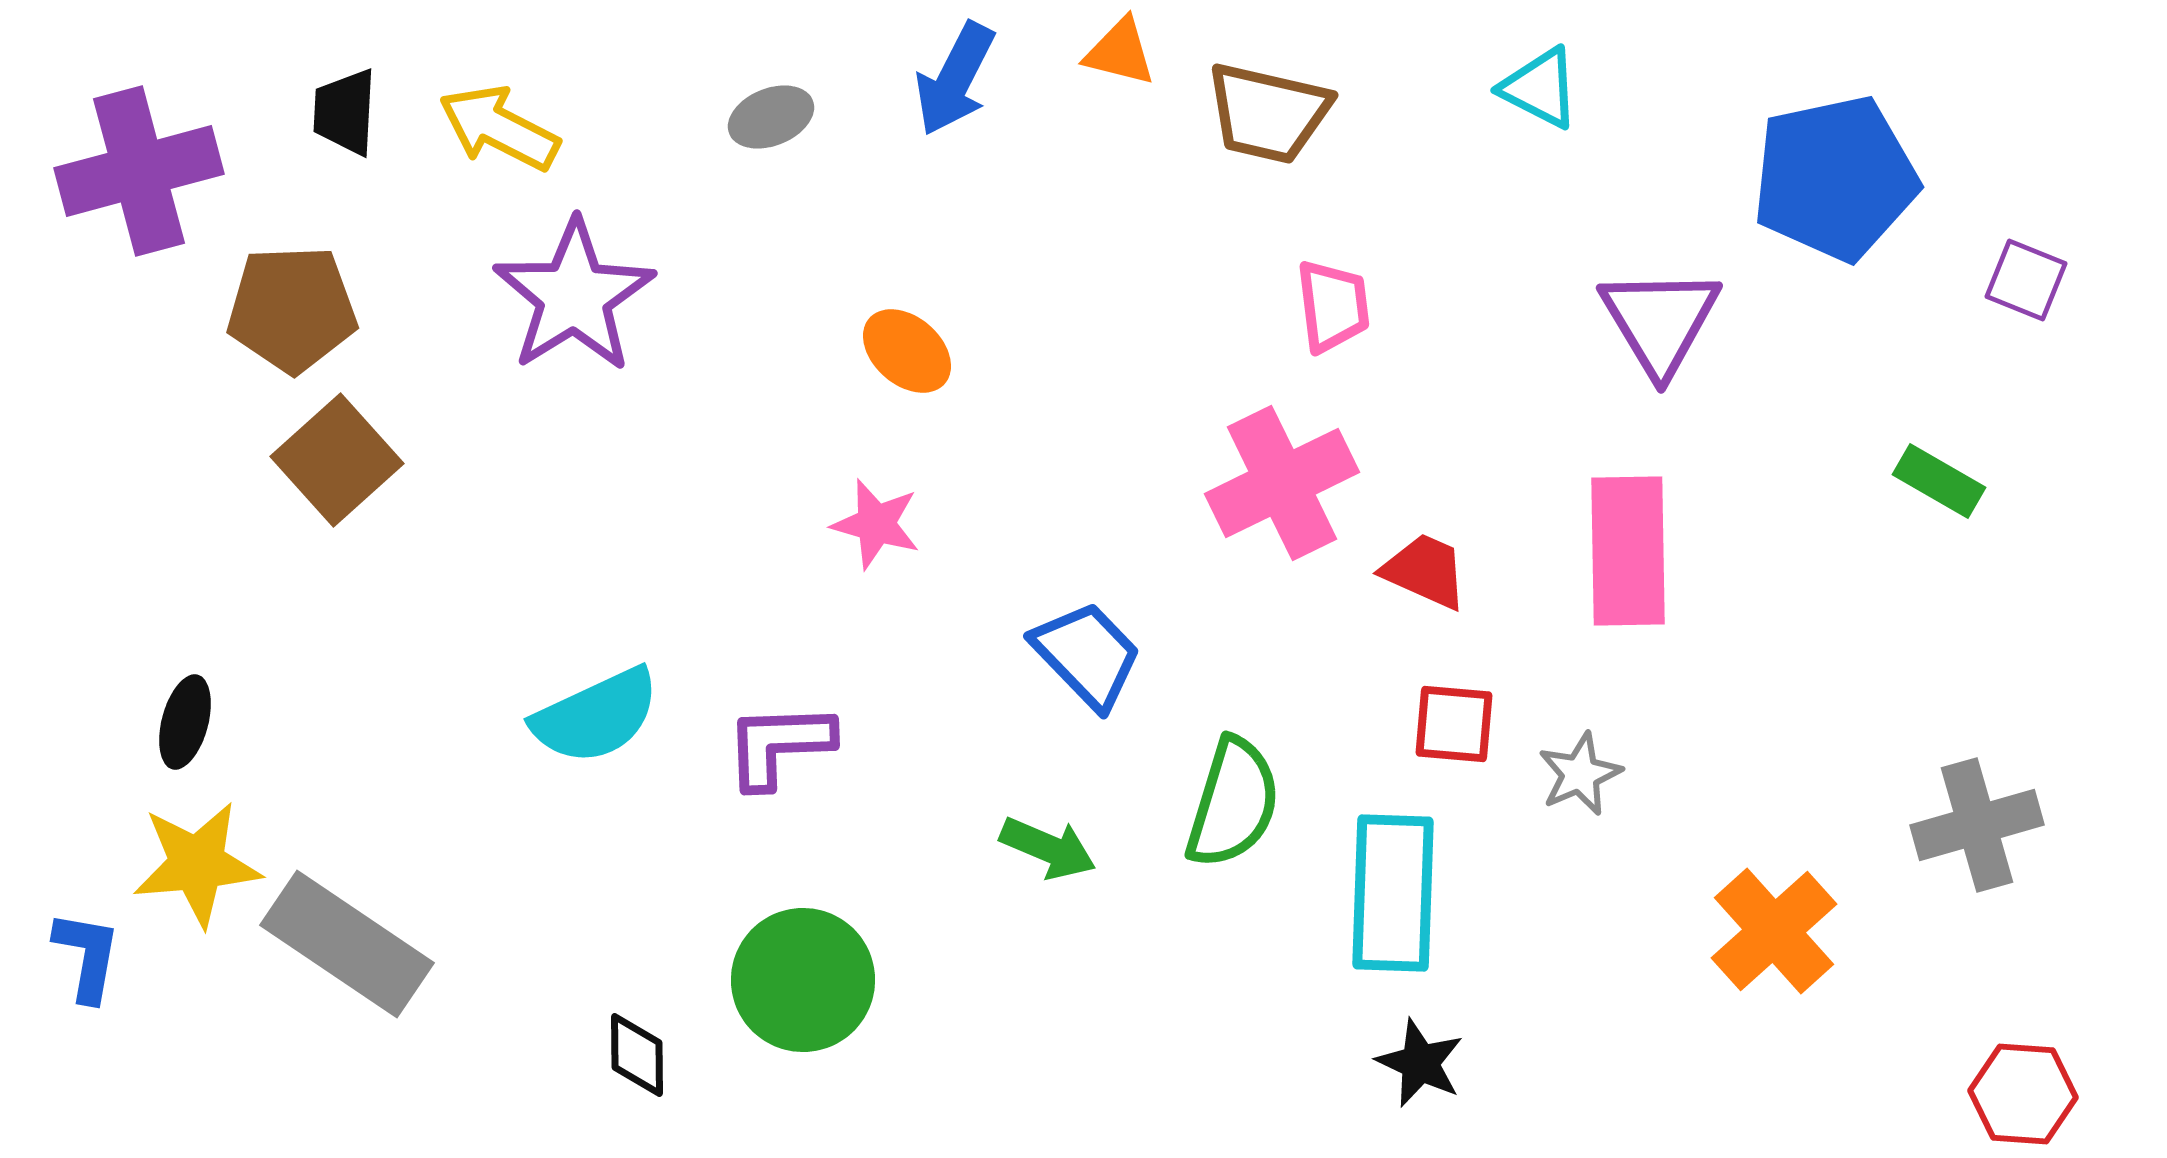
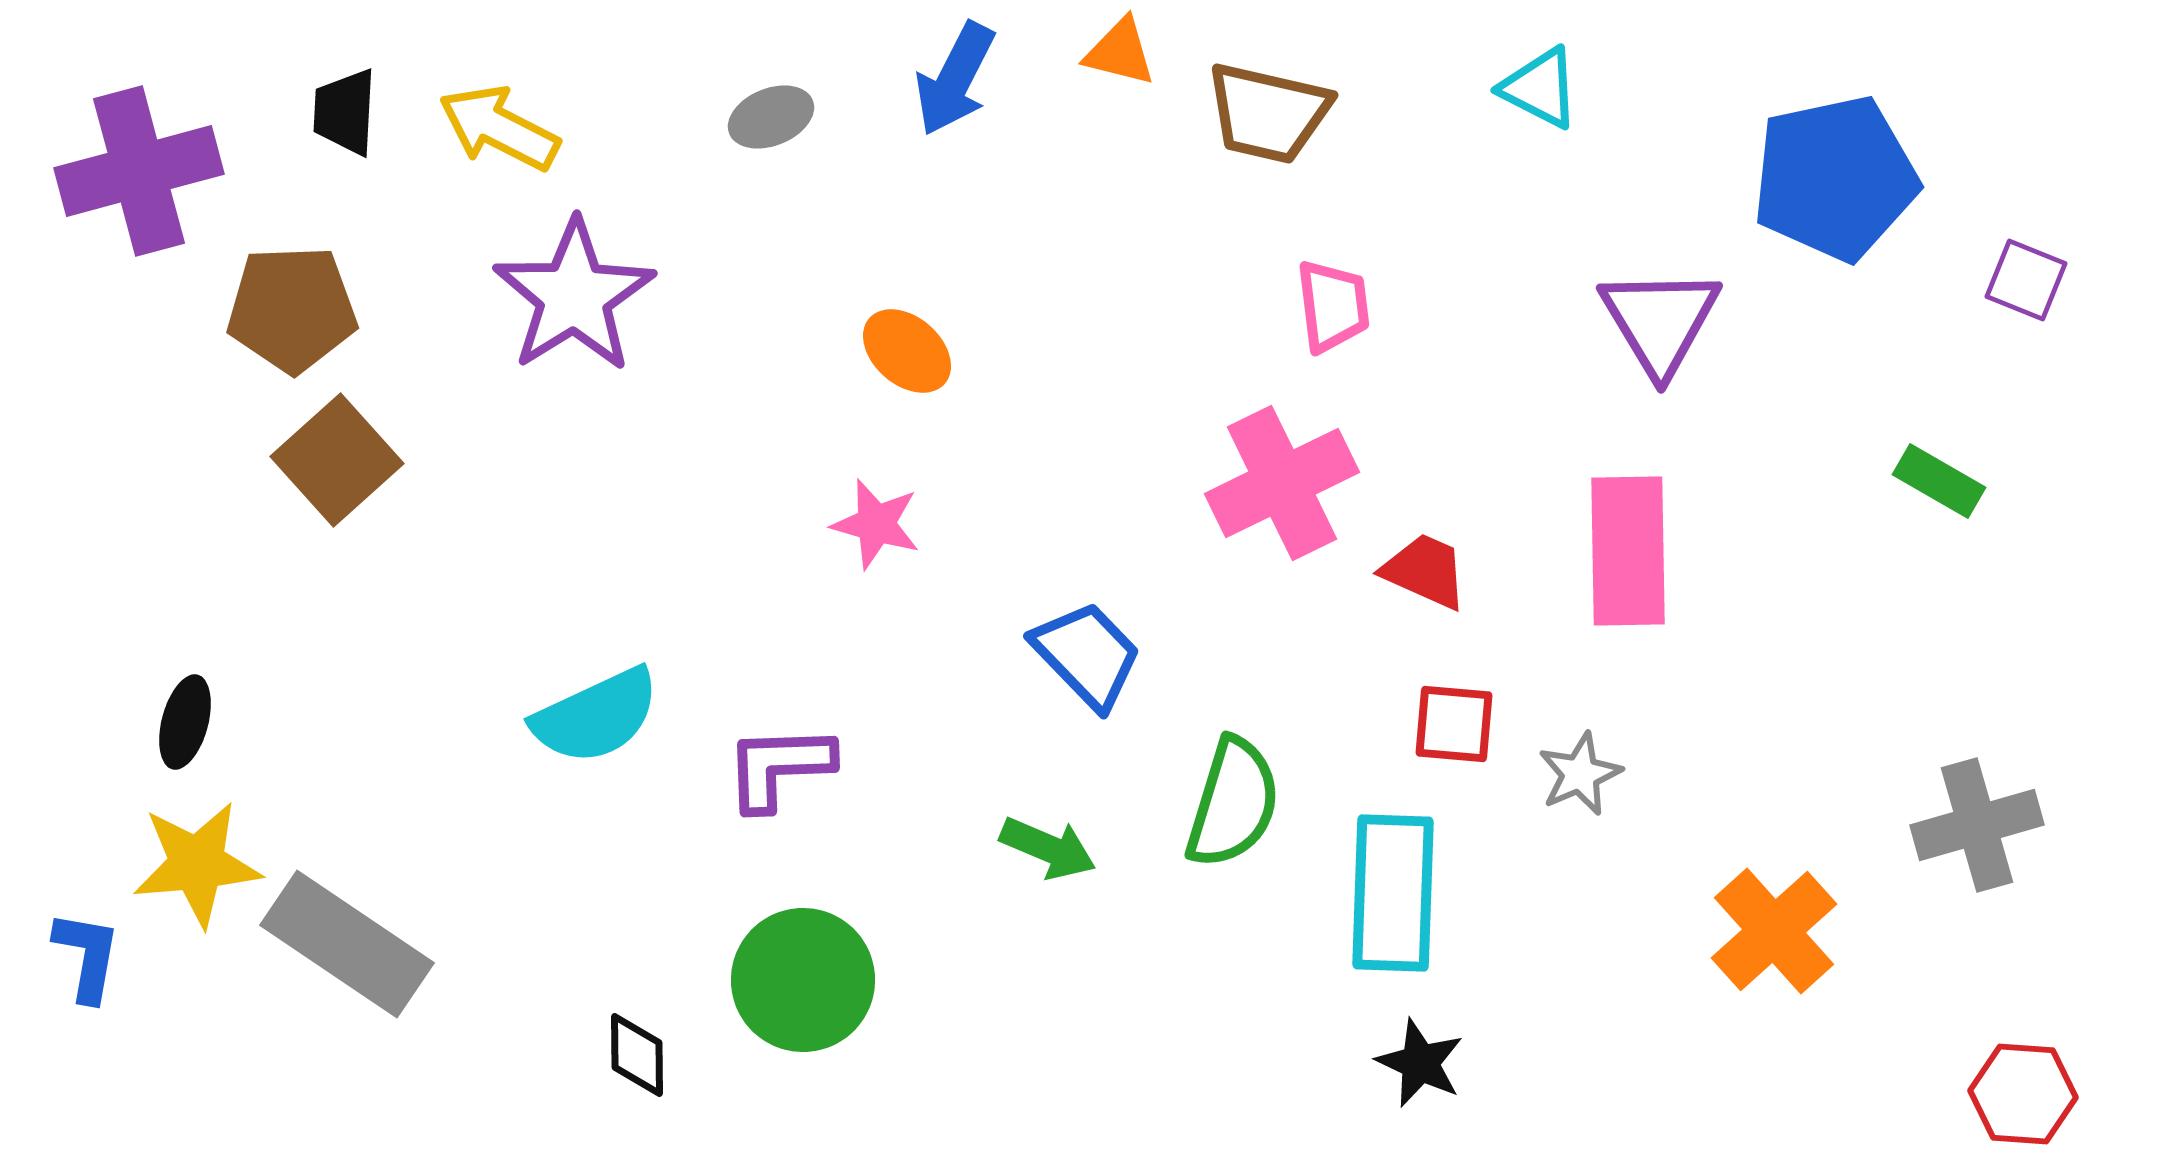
purple L-shape: moved 22 px down
